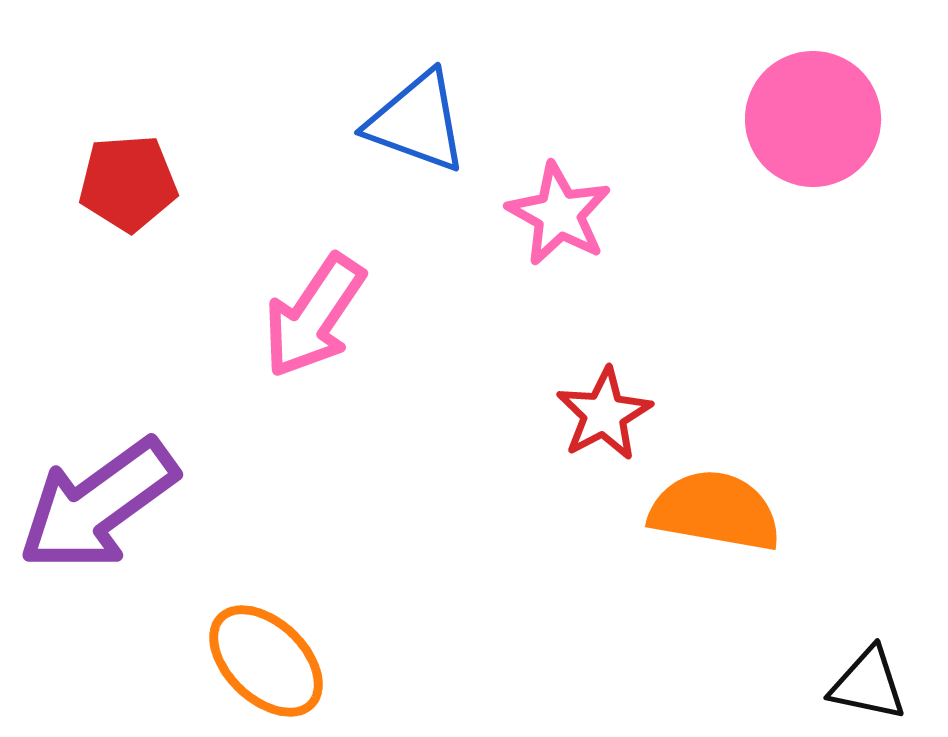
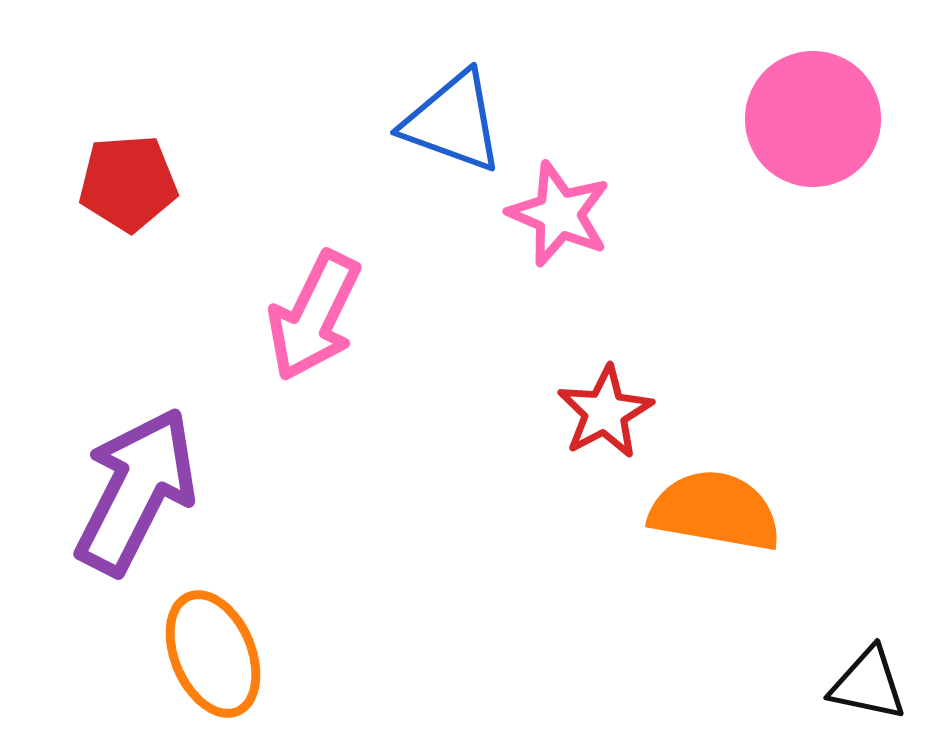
blue triangle: moved 36 px right
pink star: rotated 6 degrees counterclockwise
pink arrow: rotated 8 degrees counterclockwise
red star: moved 1 px right, 2 px up
purple arrow: moved 38 px right, 14 px up; rotated 153 degrees clockwise
orange ellipse: moved 53 px left, 7 px up; rotated 23 degrees clockwise
